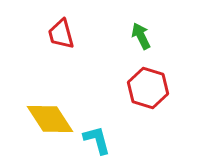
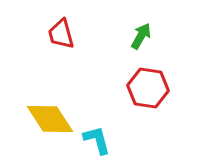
green arrow: rotated 56 degrees clockwise
red hexagon: rotated 9 degrees counterclockwise
